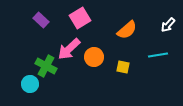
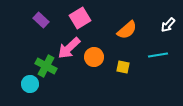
pink arrow: moved 1 px up
